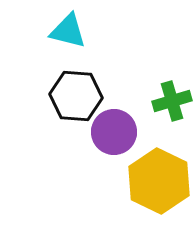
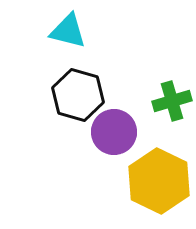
black hexagon: moved 2 px right, 1 px up; rotated 12 degrees clockwise
